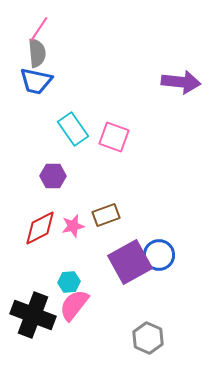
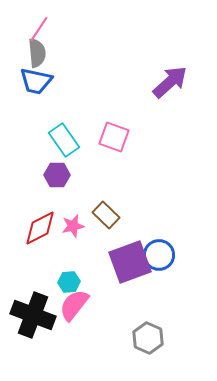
purple arrow: moved 11 px left; rotated 48 degrees counterclockwise
cyan rectangle: moved 9 px left, 11 px down
purple hexagon: moved 4 px right, 1 px up
brown rectangle: rotated 64 degrees clockwise
purple square: rotated 9 degrees clockwise
